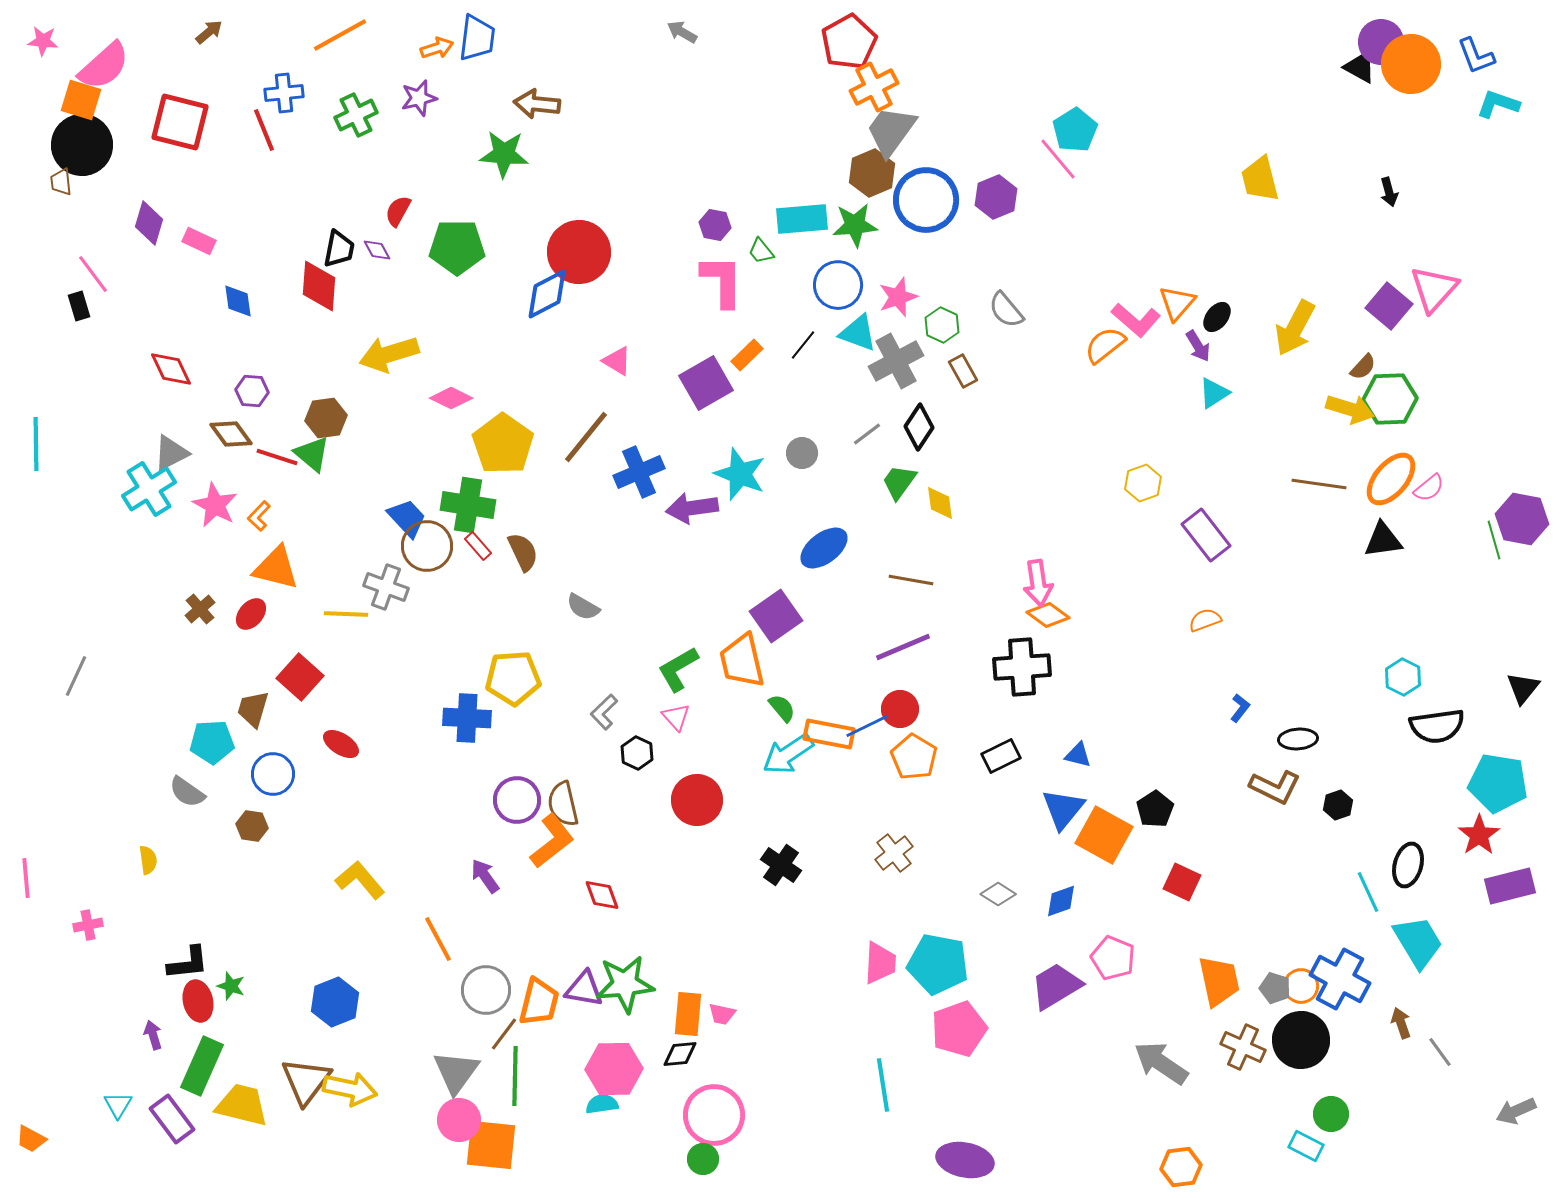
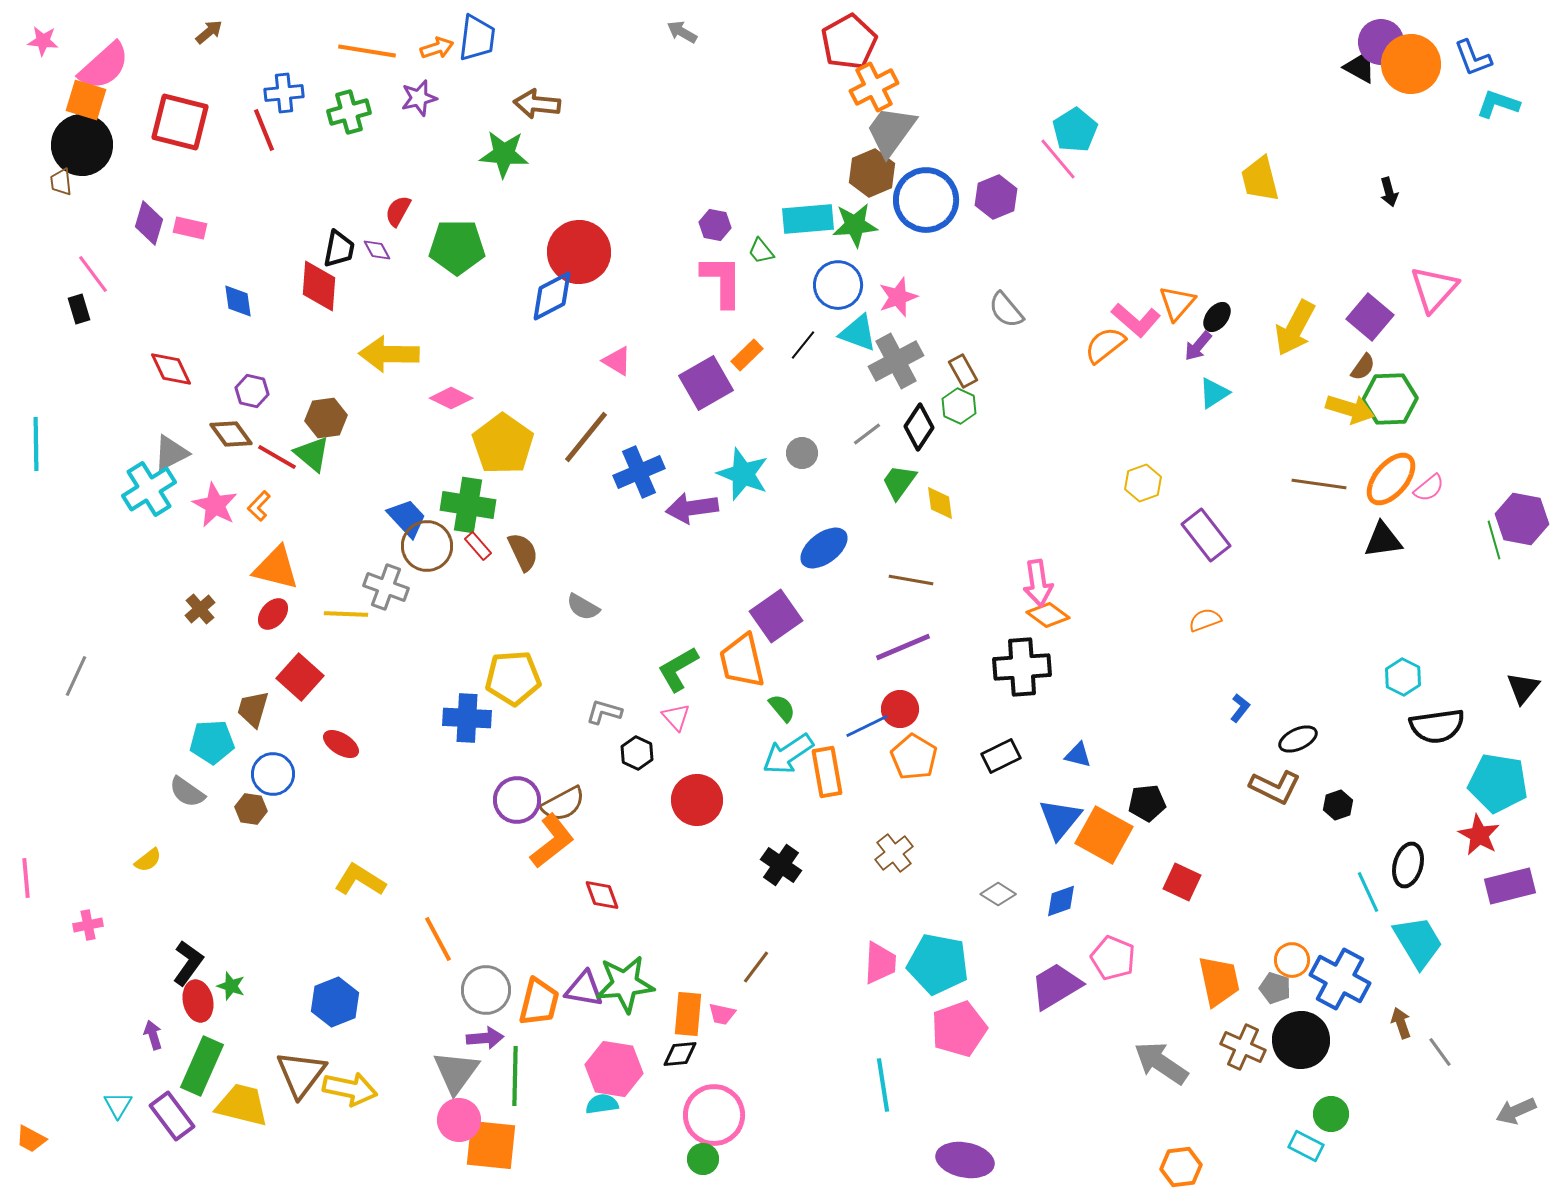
orange line at (340, 35): moved 27 px right, 16 px down; rotated 38 degrees clockwise
blue L-shape at (1476, 56): moved 3 px left, 2 px down
orange square at (81, 100): moved 5 px right
green cross at (356, 115): moved 7 px left, 3 px up; rotated 9 degrees clockwise
cyan rectangle at (802, 219): moved 6 px right
pink rectangle at (199, 241): moved 9 px left, 13 px up; rotated 12 degrees counterclockwise
blue diamond at (547, 294): moved 5 px right, 2 px down
black rectangle at (79, 306): moved 3 px down
purple square at (1389, 306): moved 19 px left, 11 px down
green hexagon at (942, 325): moved 17 px right, 81 px down
purple arrow at (1198, 346): rotated 72 degrees clockwise
yellow arrow at (389, 354): rotated 18 degrees clockwise
brown semicircle at (1363, 367): rotated 8 degrees counterclockwise
purple hexagon at (252, 391): rotated 8 degrees clockwise
red line at (277, 457): rotated 12 degrees clockwise
cyan star at (740, 474): moved 3 px right
orange L-shape at (259, 516): moved 10 px up
red ellipse at (251, 614): moved 22 px right
gray L-shape at (604, 712): rotated 60 degrees clockwise
orange rectangle at (829, 734): moved 2 px left, 38 px down; rotated 69 degrees clockwise
black ellipse at (1298, 739): rotated 21 degrees counterclockwise
brown semicircle at (563, 804): rotated 105 degrees counterclockwise
blue triangle at (1063, 809): moved 3 px left, 10 px down
black pentagon at (1155, 809): moved 8 px left, 6 px up; rotated 27 degrees clockwise
brown hexagon at (252, 826): moved 1 px left, 17 px up
red star at (1479, 835): rotated 9 degrees counterclockwise
yellow semicircle at (148, 860): rotated 60 degrees clockwise
purple arrow at (485, 876): moved 162 px down; rotated 120 degrees clockwise
yellow L-shape at (360, 880): rotated 18 degrees counterclockwise
black L-shape at (188, 963): rotated 48 degrees counterclockwise
orange circle at (1301, 986): moved 9 px left, 26 px up
brown line at (504, 1034): moved 252 px right, 67 px up
pink hexagon at (614, 1069): rotated 10 degrees clockwise
brown triangle at (306, 1081): moved 5 px left, 7 px up
purple rectangle at (172, 1119): moved 3 px up
